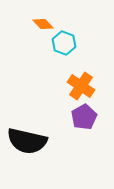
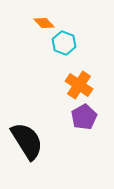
orange diamond: moved 1 px right, 1 px up
orange cross: moved 2 px left, 1 px up
black semicircle: rotated 135 degrees counterclockwise
